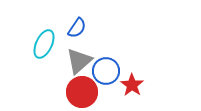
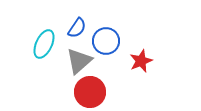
blue circle: moved 30 px up
red star: moved 9 px right, 24 px up; rotated 15 degrees clockwise
red circle: moved 8 px right
